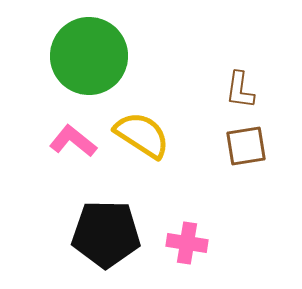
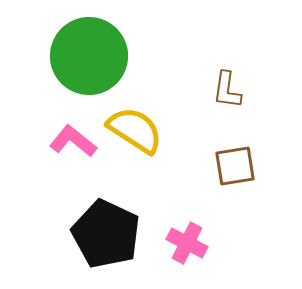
brown L-shape: moved 13 px left
yellow semicircle: moved 7 px left, 5 px up
brown square: moved 11 px left, 20 px down
black pentagon: rotated 24 degrees clockwise
pink cross: rotated 18 degrees clockwise
